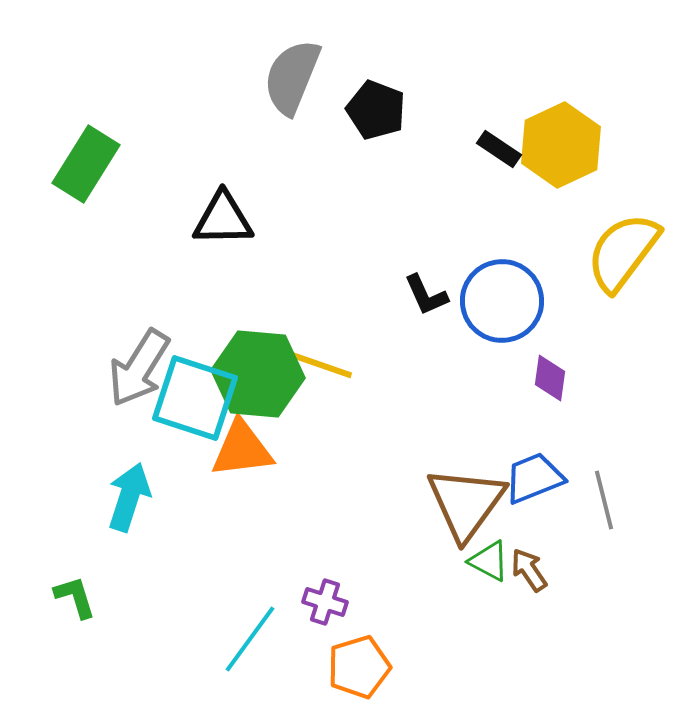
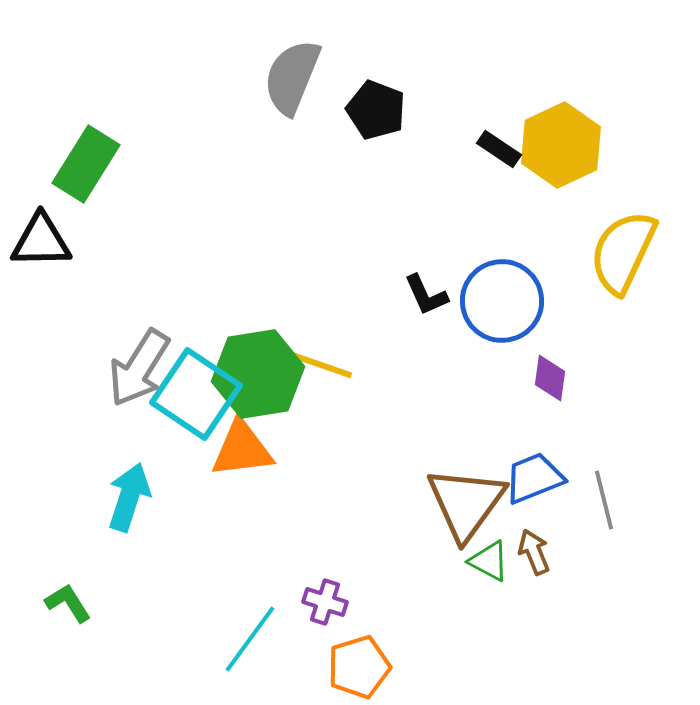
black triangle: moved 182 px left, 22 px down
yellow semicircle: rotated 12 degrees counterclockwise
green hexagon: rotated 14 degrees counterclockwise
cyan square: moved 1 px right, 4 px up; rotated 16 degrees clockwise
brown arrow: moved 5 px right, 18 px up; rotated 12 degrees clockwise
green L-shape: moved 7 px left, 6 px down; rotated 15 degrees counterclockwise
